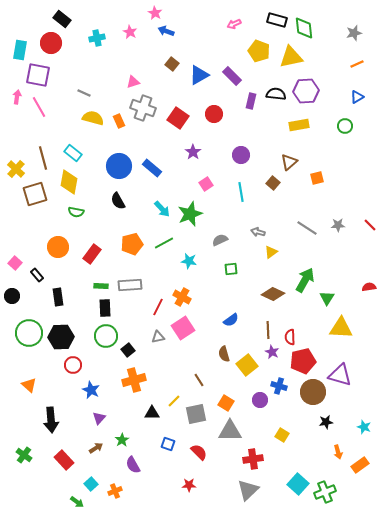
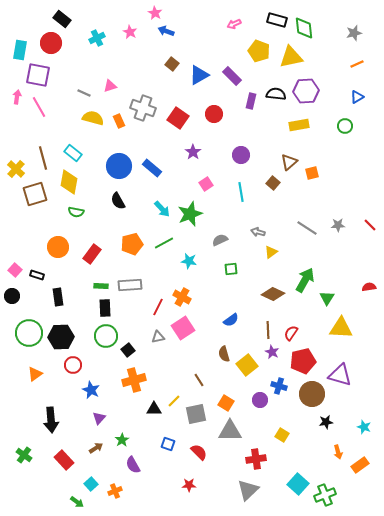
cyan cross at (97, 38): rotated 14 degrees counterclockwise
pink triangle at (133, 82): moved 23 px left, 4 px down
orange square at (317, 178): moved 5 px left, 5 px up
pink square at (15, 263): moved 7 px down
black rectangle at (37, 275): rotated 32 degrees counterclockwise
red semicircle at (290, 337): moved 1 px right, 4 px up; rotated 35 degrees clockwise
orange triangle at (29, 385): moved 6 px right, 11 px up; rotated 42 degrees clockwise
brown circle at (313, 392): moved 1 px left, 2 px down
black triangle at (152, 413): moved 2 px right, 4 px up
red cross at (253, 459): moved 3 px right
green cross at (325, 492): moved 3 px down
